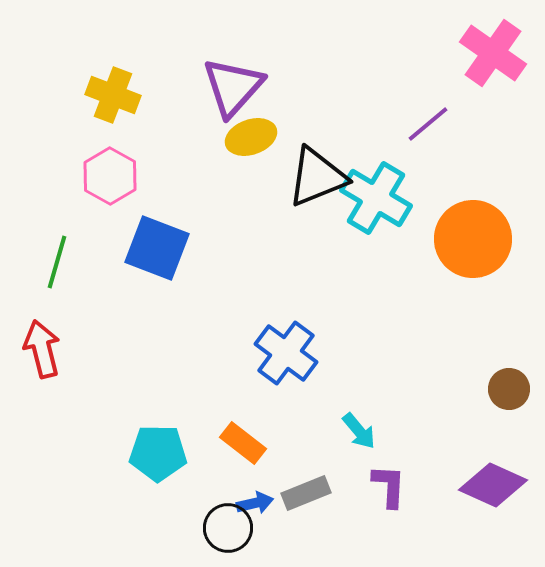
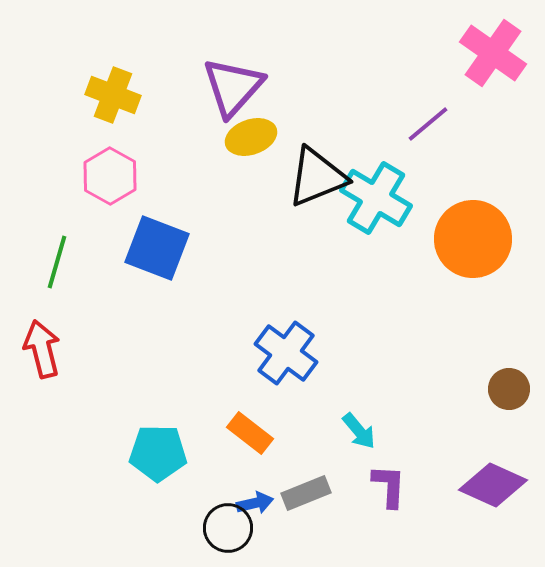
orange rectangle: moved 7 px right, 10 px up
